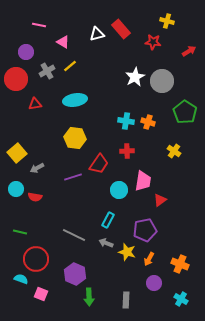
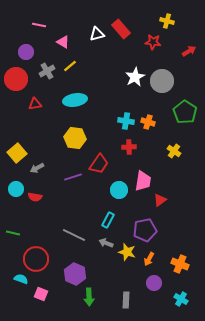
red cross at (127, 151): moved 2 px right, 4 px up
green line at (20, 232): moved 7 px left, 1 px down
